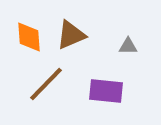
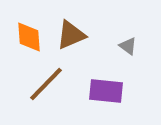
gray triangle: rotated 36 degrees clockwise
